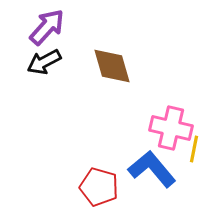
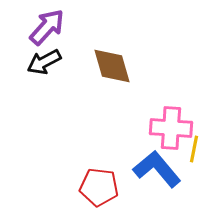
pink cross: rotated 9 degrees counterclockwise
blue L-shape: moved 5 px right
red pentagon: rotated 9 degrees counterclockwise
